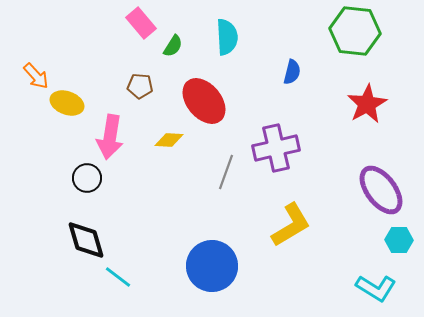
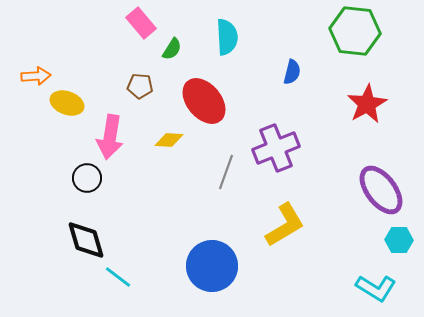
green semicircle: moved 1 px left, 3 px down
orange arrow: rotated 52 degrees counterclockwise
purple cross: rotated 9 degrees counterclockwise
yellow L-shape: moved 6 px left
